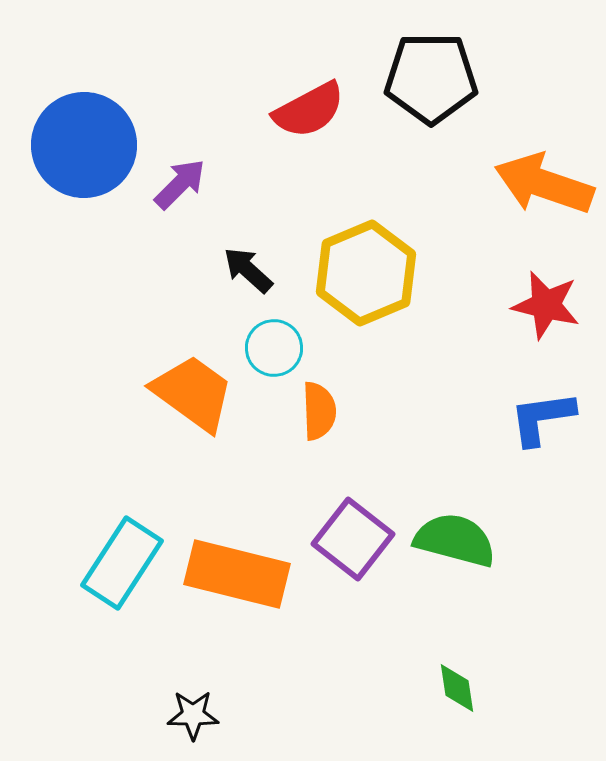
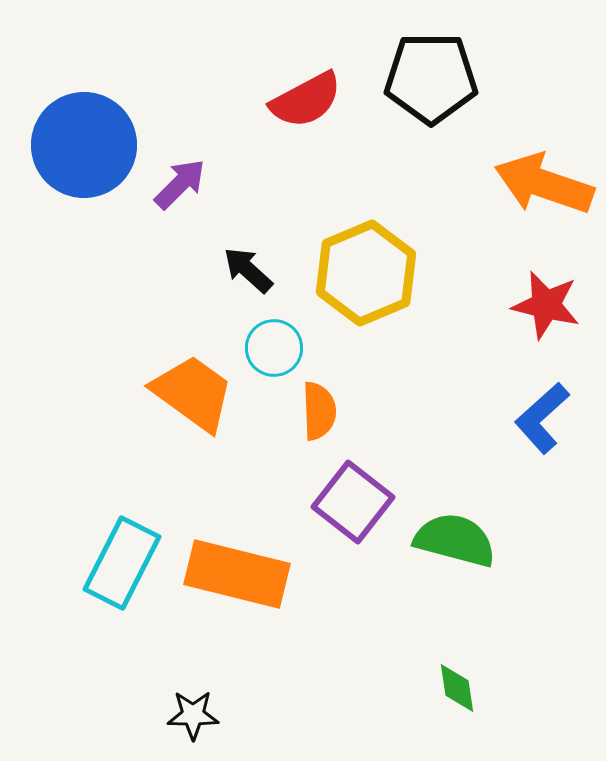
red semicircle: moved 3 px left, 10 px up
blue L-shape: rotated 34 degrees counterclockwise
purple square: moved 37 px up
cyan rectangle: rotated 6 degrees counterclockwise
